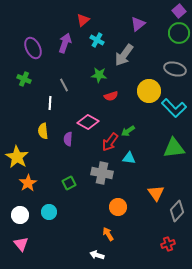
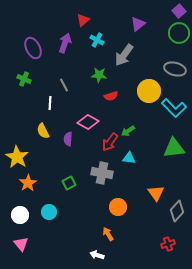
yellow semicircle: rotated 21 degrees counterclockwise
